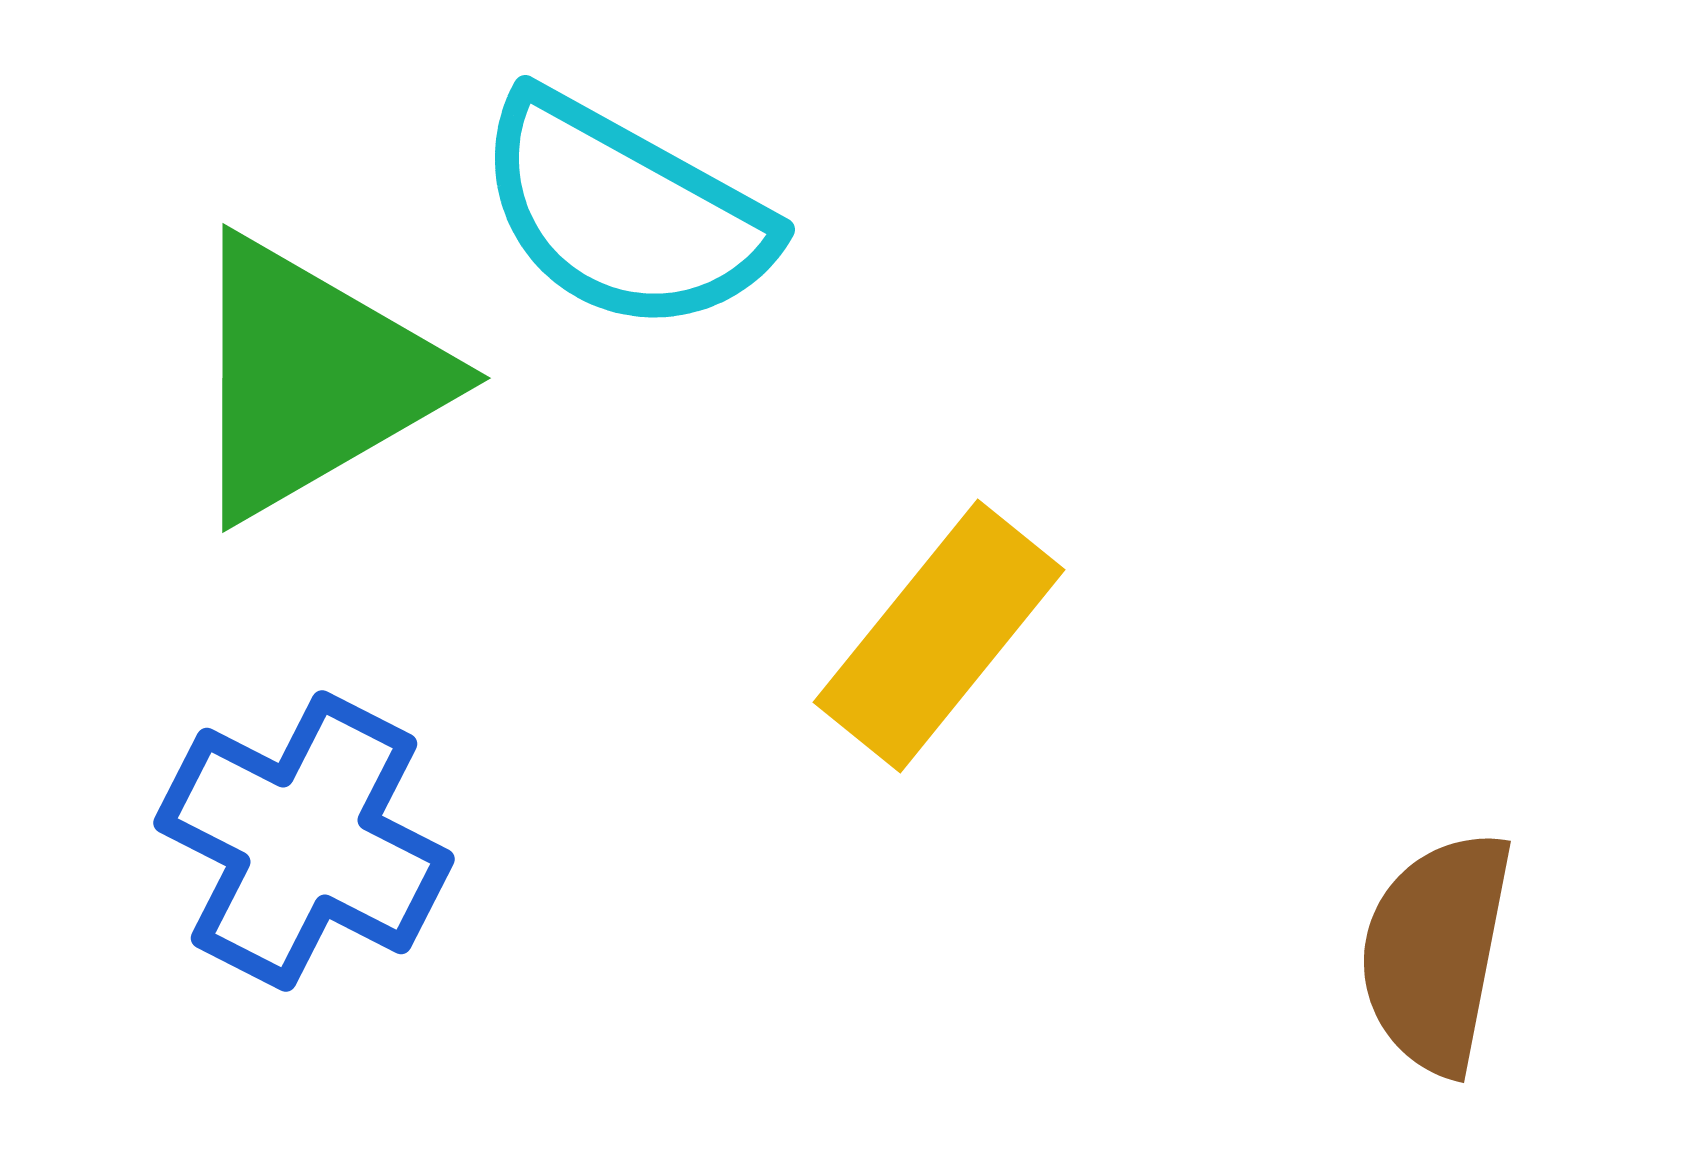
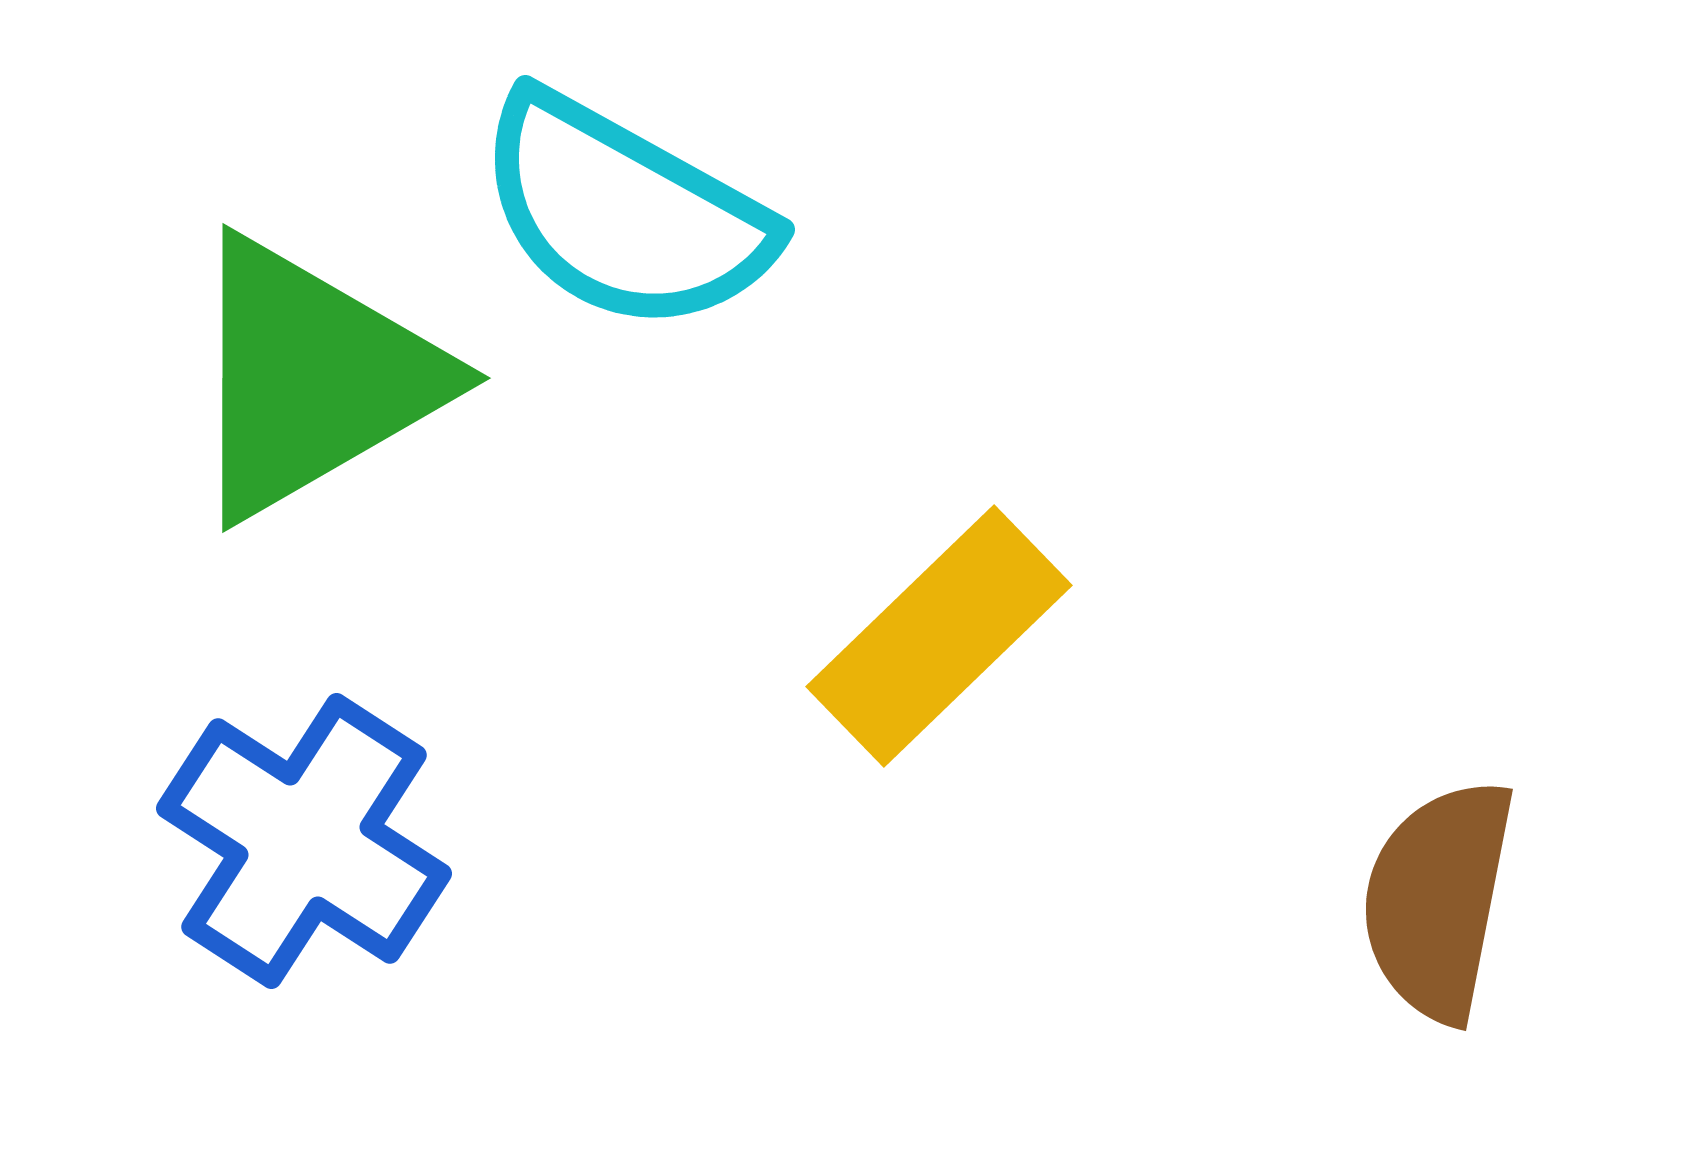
yellow rectangle: rotated 7 degrees clockwise
blue cross: rotated 6 degrees clockwise
brown semicircle: moved 2 px right, 52 px up
